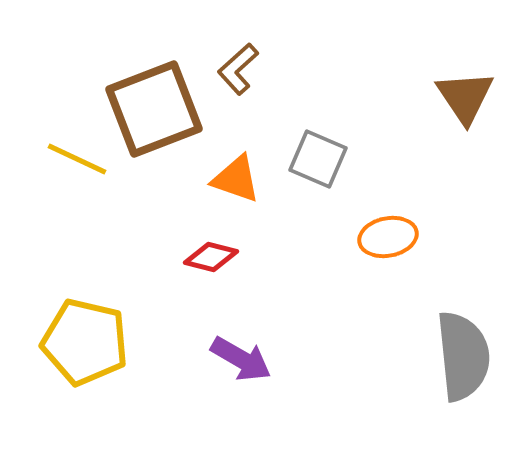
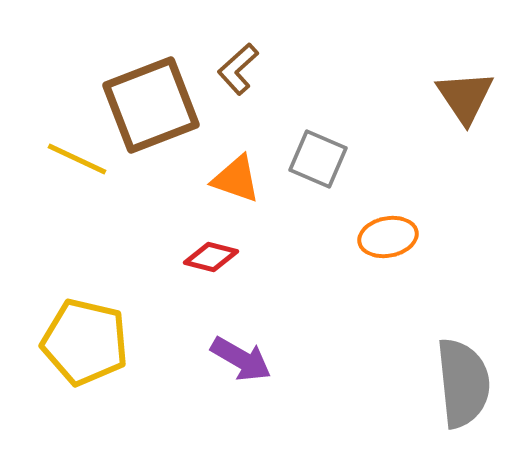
brown square: moved 3 px left, 4 px up
gray semicircle: moved 27 px down
